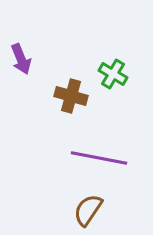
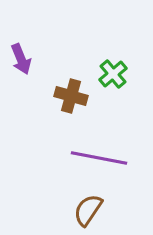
green cross: rotated 20 degrees clockwise
